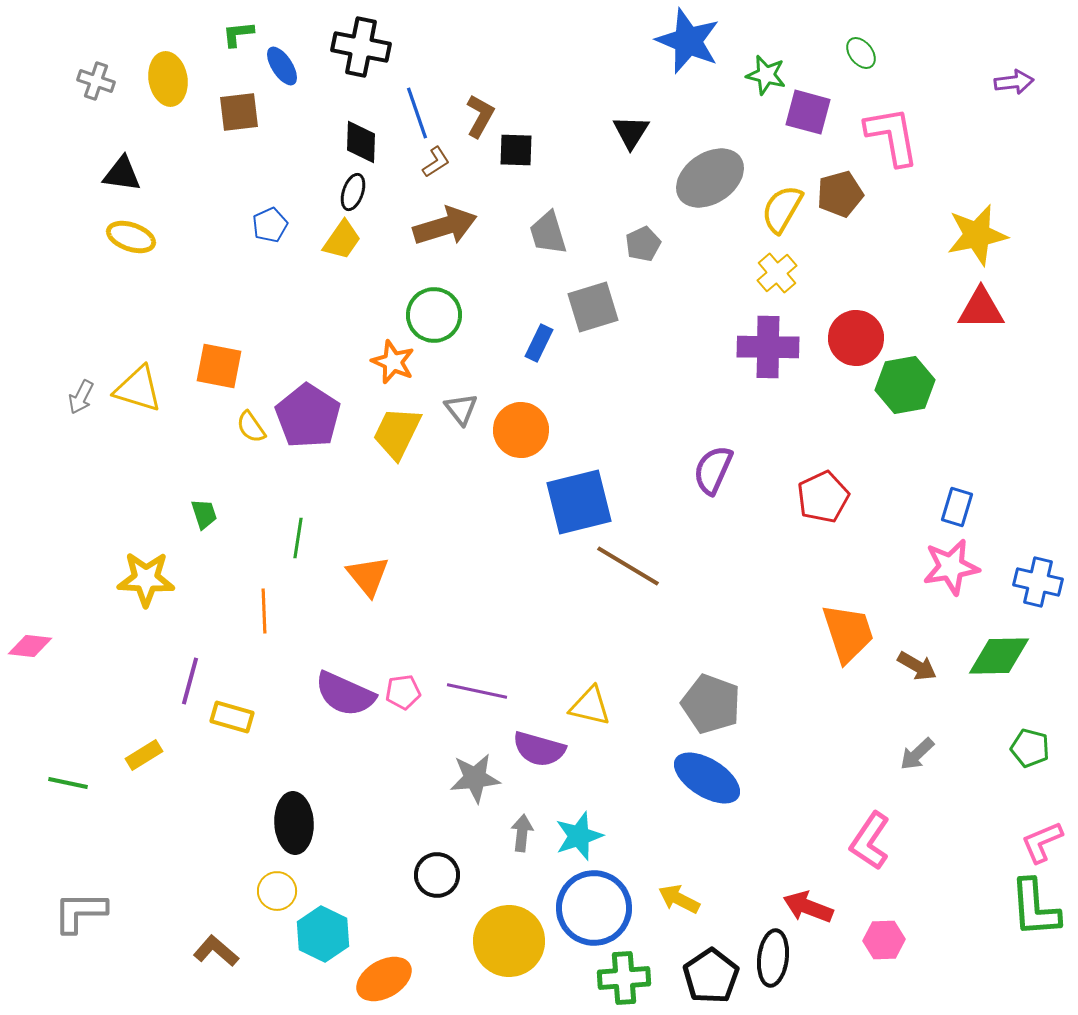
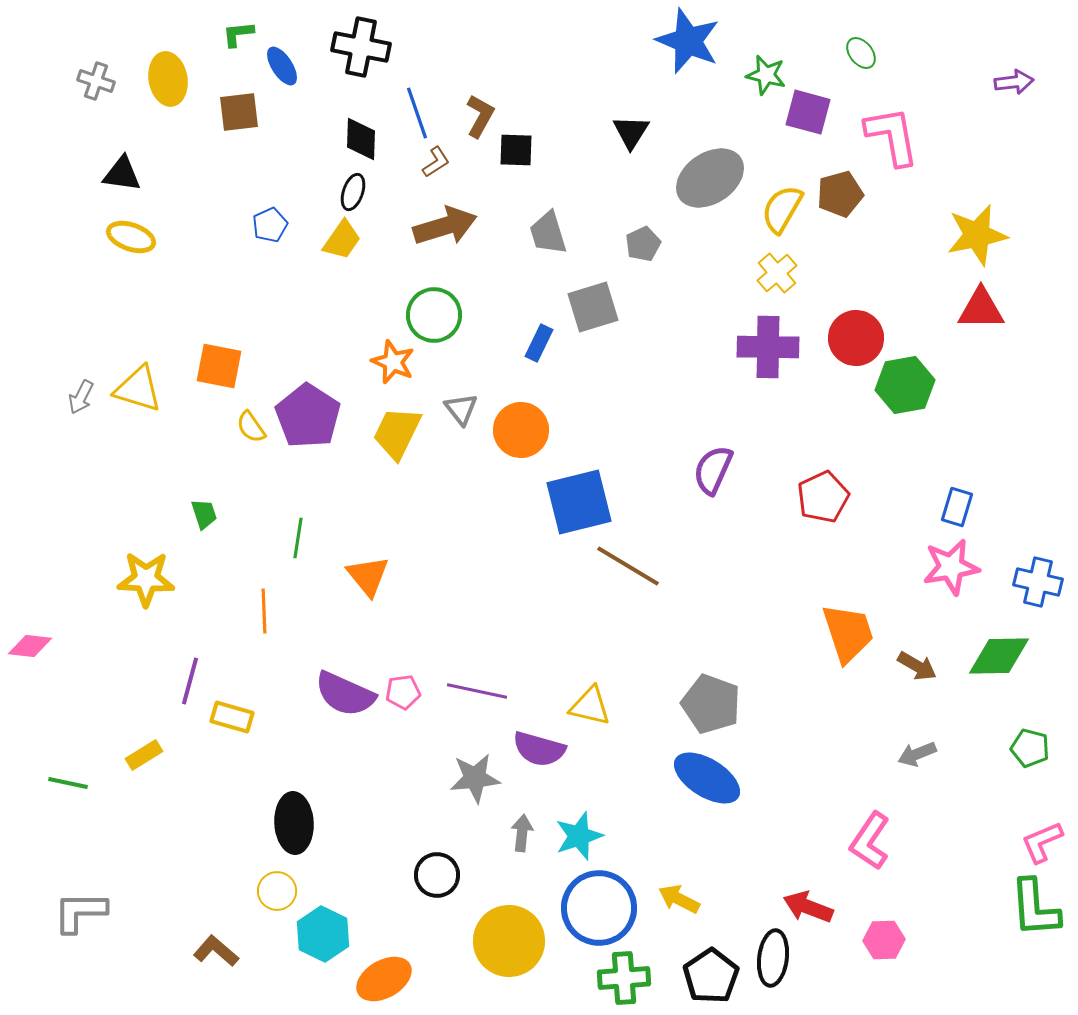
black diamond at (361, 142): moved 3 px up
gray arrow at (917, 754): rotated 21 degrees clockwise
blue circle at (594, 908): moved 5 px right
